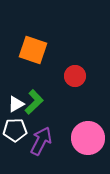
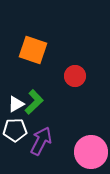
pink circle: moved 3 px right, 14 px down
